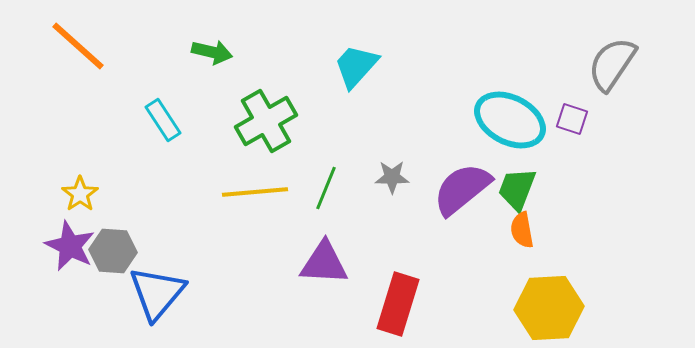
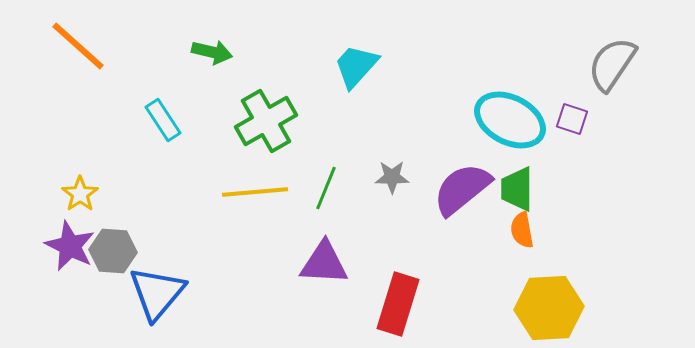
green trapezoid: rotated 21 degrees counterclockwise
